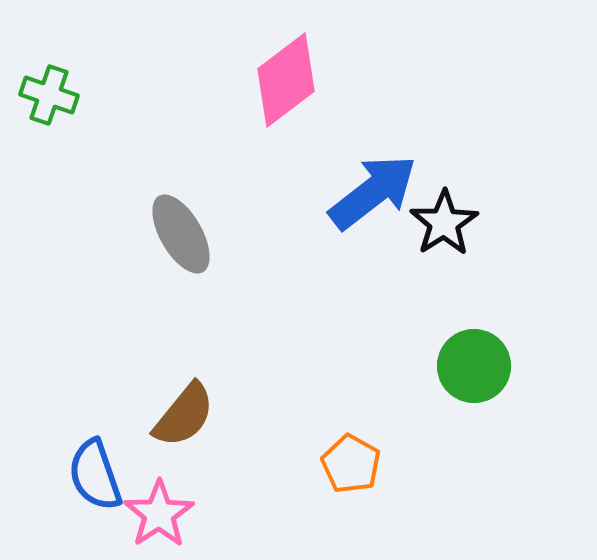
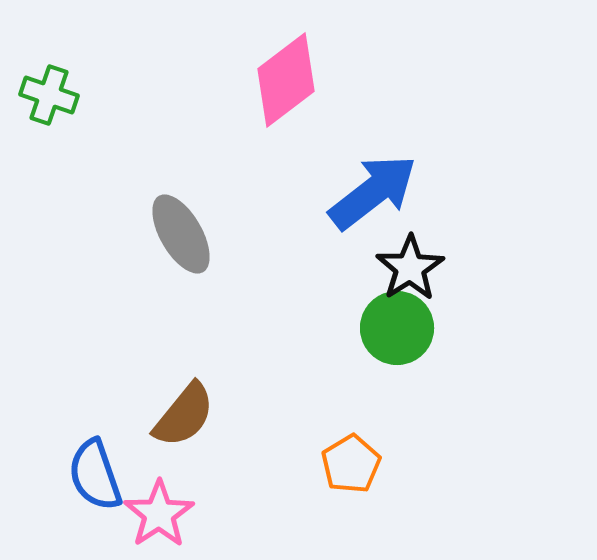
black star: moved 34 px left, 45 px down
green circle: moved 77 px left, 38 px up
orange pentagon: rotated 12 degrees clockwise
